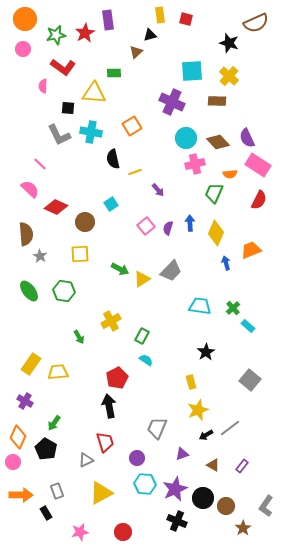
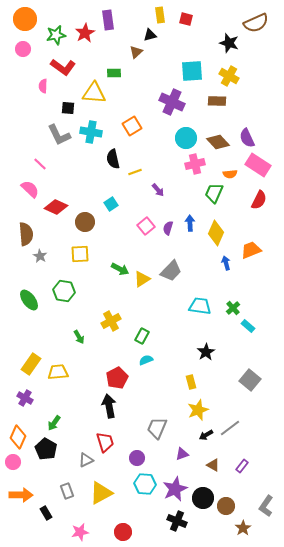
yellow cross at (229, 76): rotated 12 degrees counterclockwise
green ellipse at (29, 291): moved 9 px down
cyan semicircle at (146, 360): rotated 56 degrees counterclockwise
purple cross at (25, 401): moved 3 px up
gray rectangle at (57, 491): moved 10 px right
